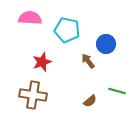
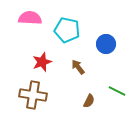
brown arrow: moved 10 px left, 6 px down
green line: rotated 12 degrees clockwise
brown semicircle: moved 1 px left; rotated 24 degrees counterclockwise
